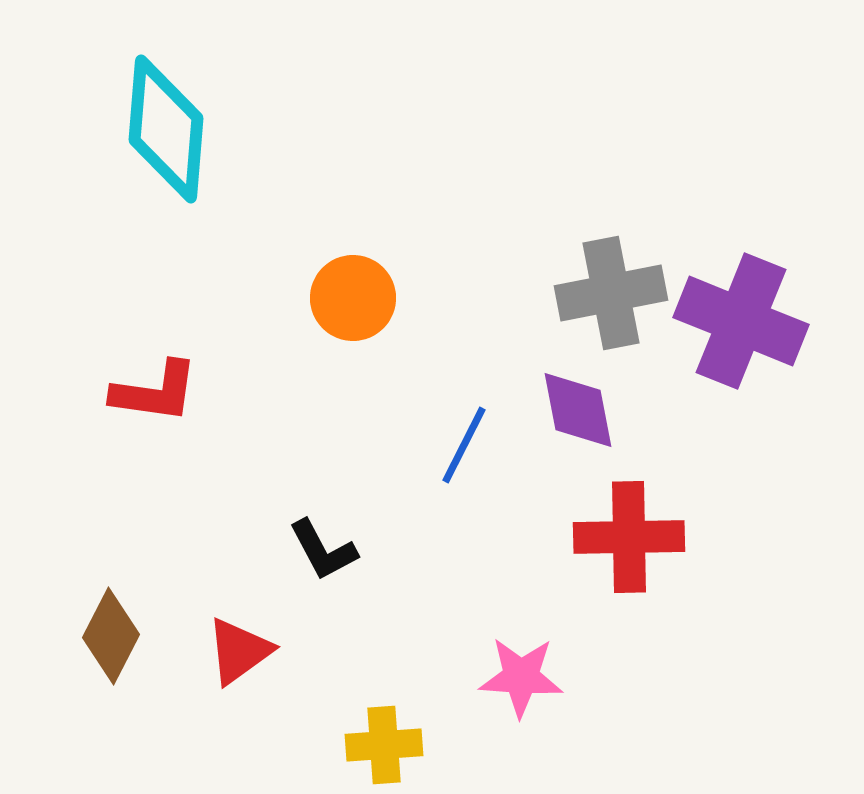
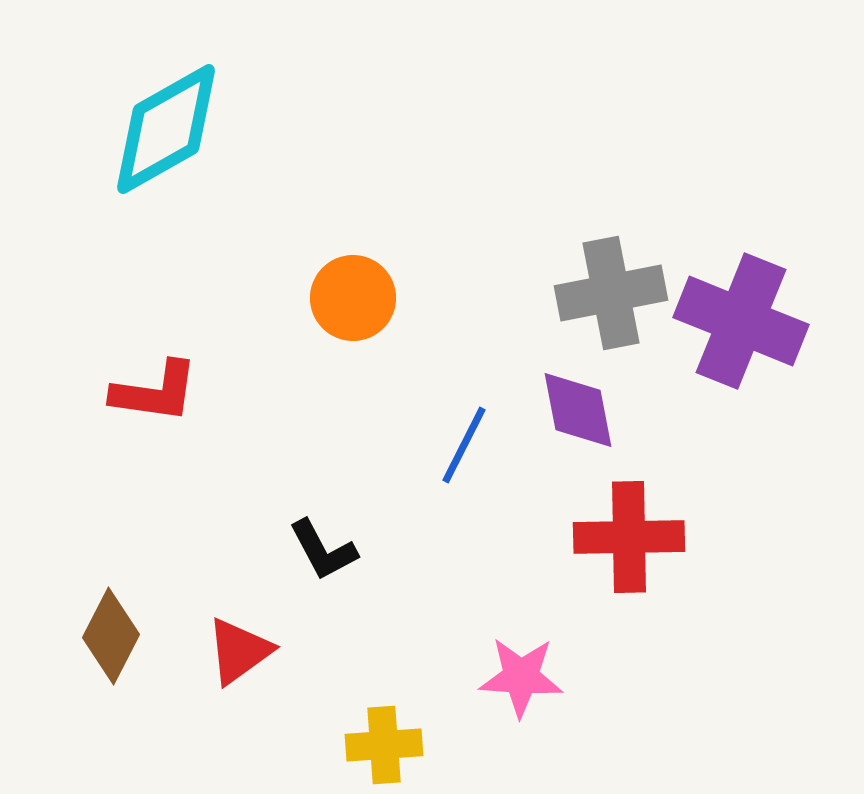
cyan diamond: rotated 56 degrees clockwise
